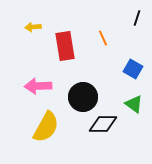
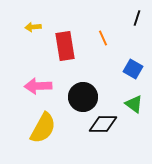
yellow semicircle: moved 3 px left, 1 px down
